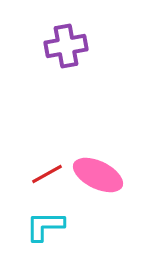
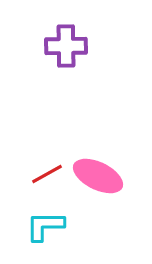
purple cross: rotated 9 degrees clockwise
pink ellipse: moved 1 px down
